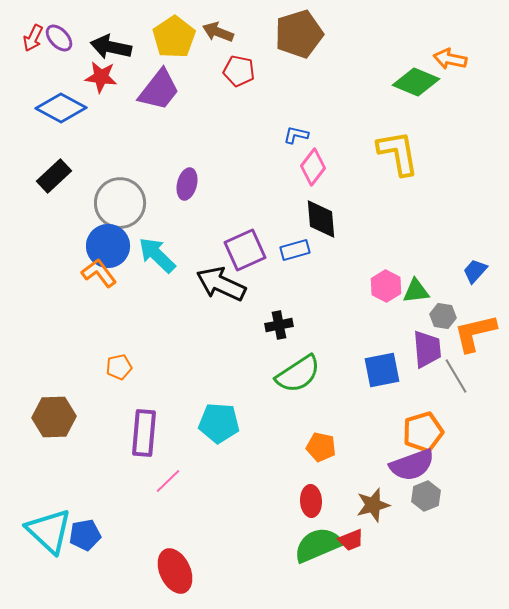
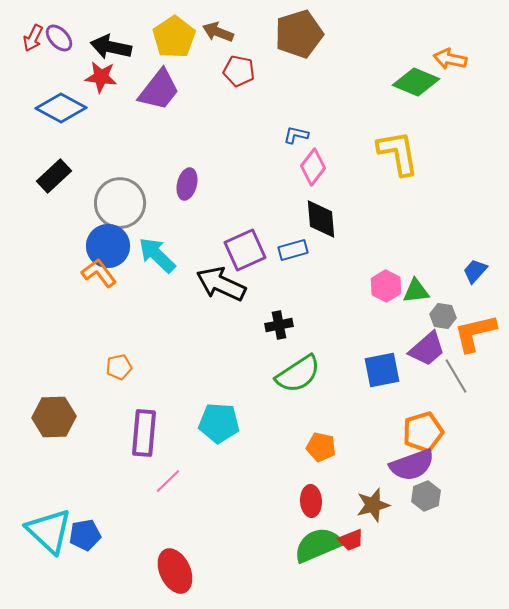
blue rectangle at (295, 250): moved 2 px left
purple trapezoid at (427, 349): rotated 54 degrees clockwise
